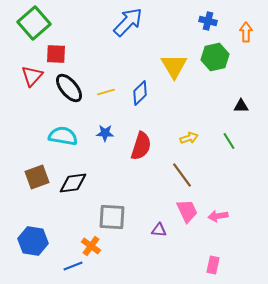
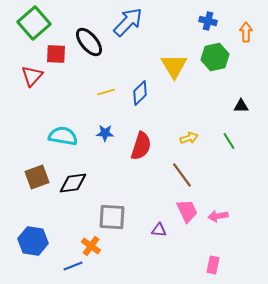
black ellipse: moved 20 px right, 46 px up
